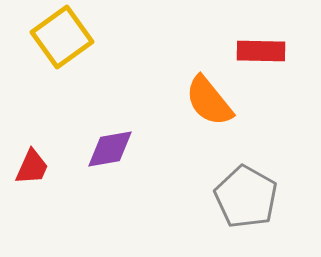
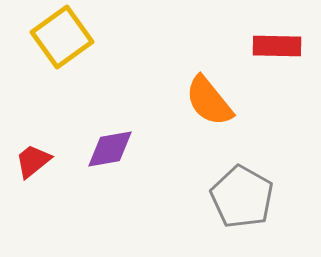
red rectangle: moved 16 px right, 5 px up
red trapezoid: moved 1 px right, 6 px up; rotated 153 degrees counterclockwise
gray pentagon: moved 4 px left
